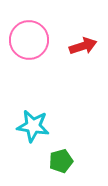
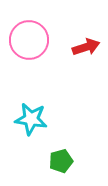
red arrow: moved 3 px right, 1 px down
cyan star: moved 2 px left, 7 px up
